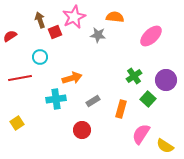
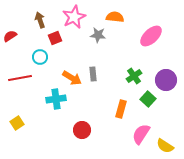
red square: moved 6 px down
orange arrow: rotated 48 degrees clockwise
gray rectangle: moved 27 px up; rotated 64 degrees counterclockwise
